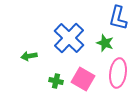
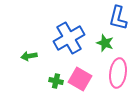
blue cross: rotated 16 degrees clockwise
pink square: moved 3 px left
